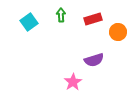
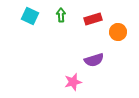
cyan square: moved 1 px right, 6 px up; rotated 30 degrees counterclockwise
pink star: rotated 18 degrees clockwise
